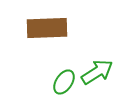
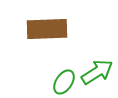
brown rectangle: moved 1 px down
